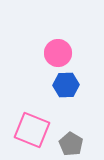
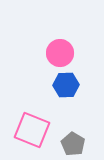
pink circle: moved 2 px right
gray pentagon: moved 2 px right
